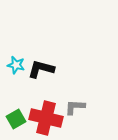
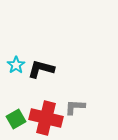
cyan star: rotated 24 degrees clockwise
